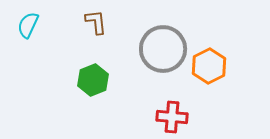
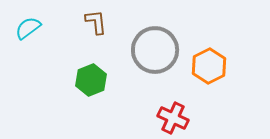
cyan semicircle: moved 3 px down; rotated 28 degrees clockwise
gray circle: moved 8 px left, 1 px down
green hexagon: moved 2 px left
red cross: moved 1 px right, 1 px down; rotated 20 degrees clockwise
